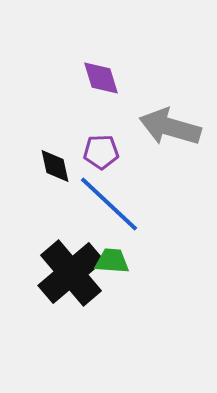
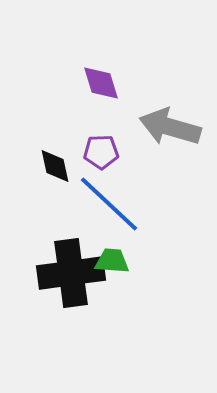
purple diamond: moved 5 px down
black cross: rotated 32 degrees clockwise
